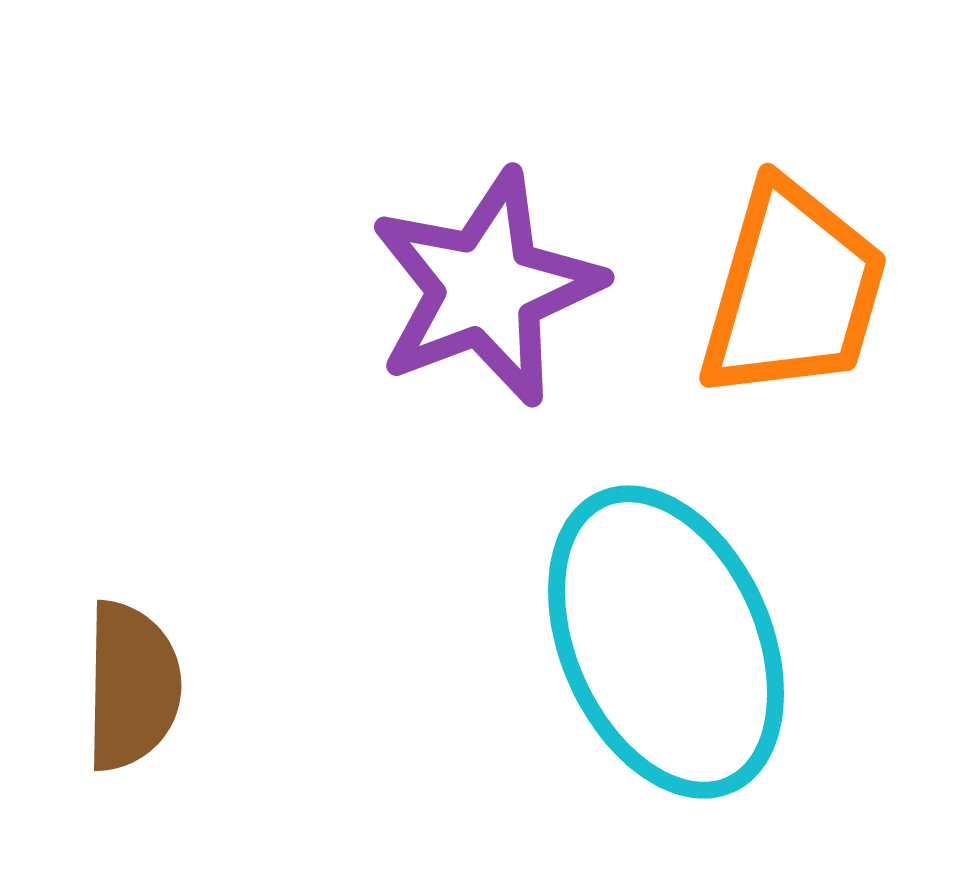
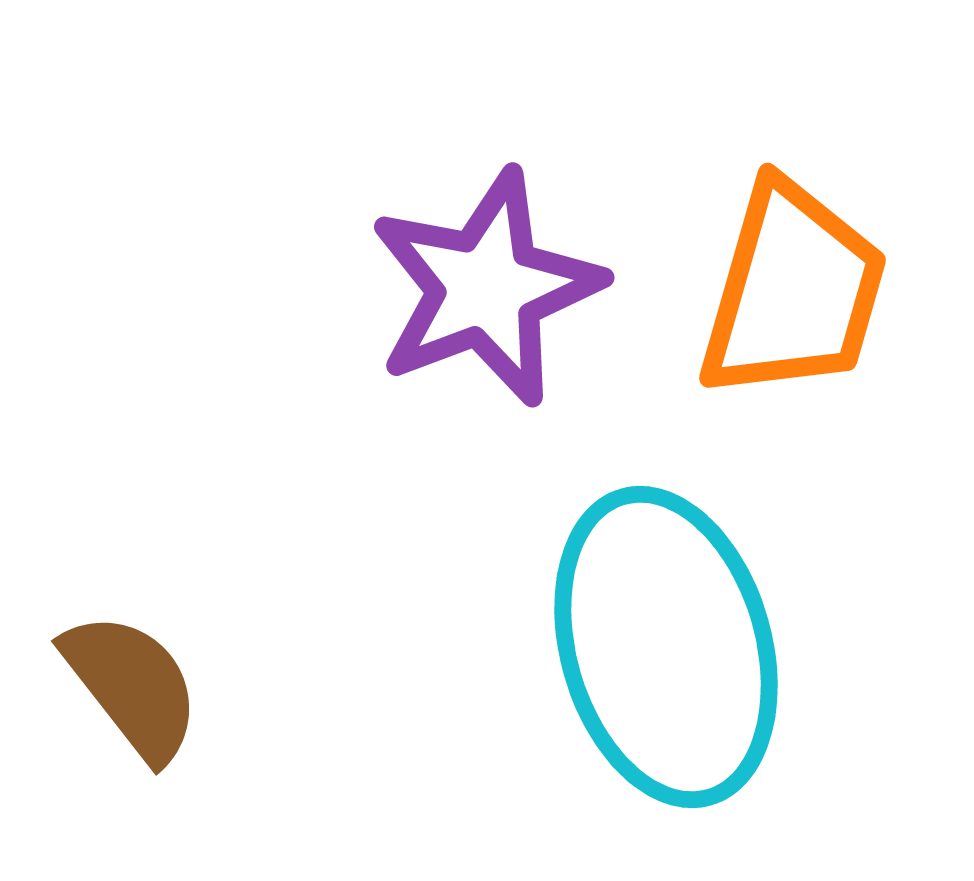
cyan ellipse: moved 5 px down; rotated 8 degrees clockwise
brown semicircle: rotated 39 degrees counterclockwise
